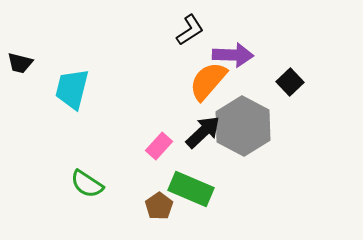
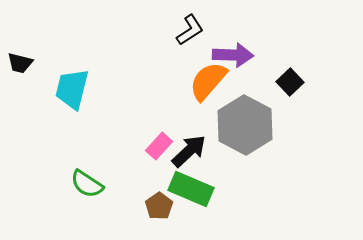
gray hexagon: moved 2 px right, 1 px up
black arrow: moved 14 px left, 19 px down
